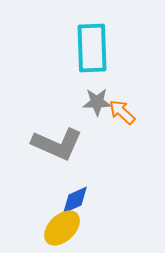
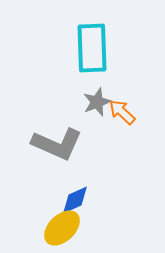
gray star: rotated 20 degrees counterclockwise
